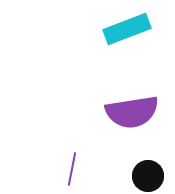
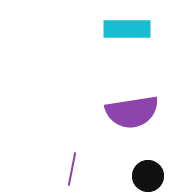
cyan rectangle: rotated 21 degrees clockwise
